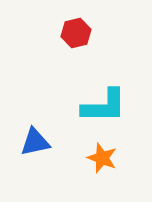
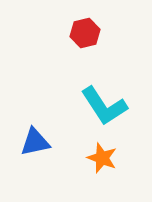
red hexagon: moved 9 px right
cyan L-shape: rotated 57 degrees clockwise
